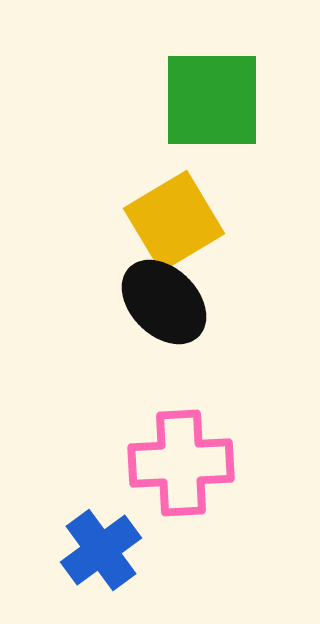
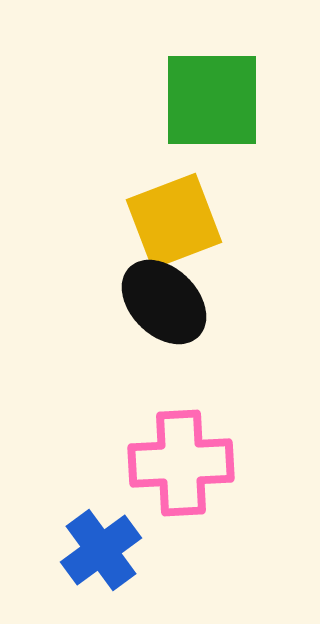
yellow square: rotated 10 degrees clockwise
